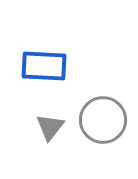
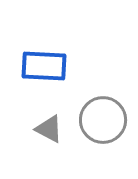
gray triangle: moved 1 px left, 2 px down; rotated 40 degrees counterclockwise
